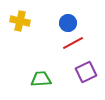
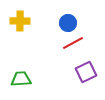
yellow cross: rotated 12 degrees counterclockwise
green trapezoid: moved 20 px left
